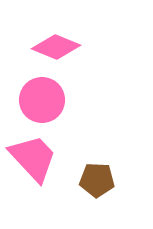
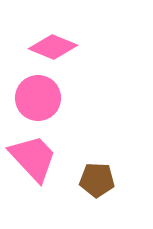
pink diamond: moved 3 px left
pink circle: moved 4 px left, 2 px up
